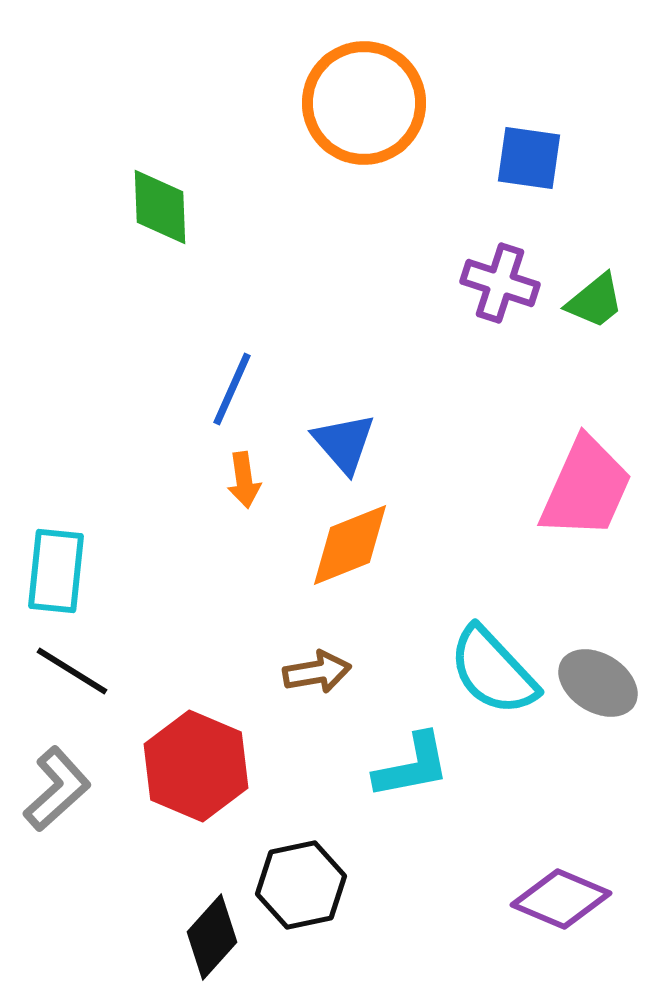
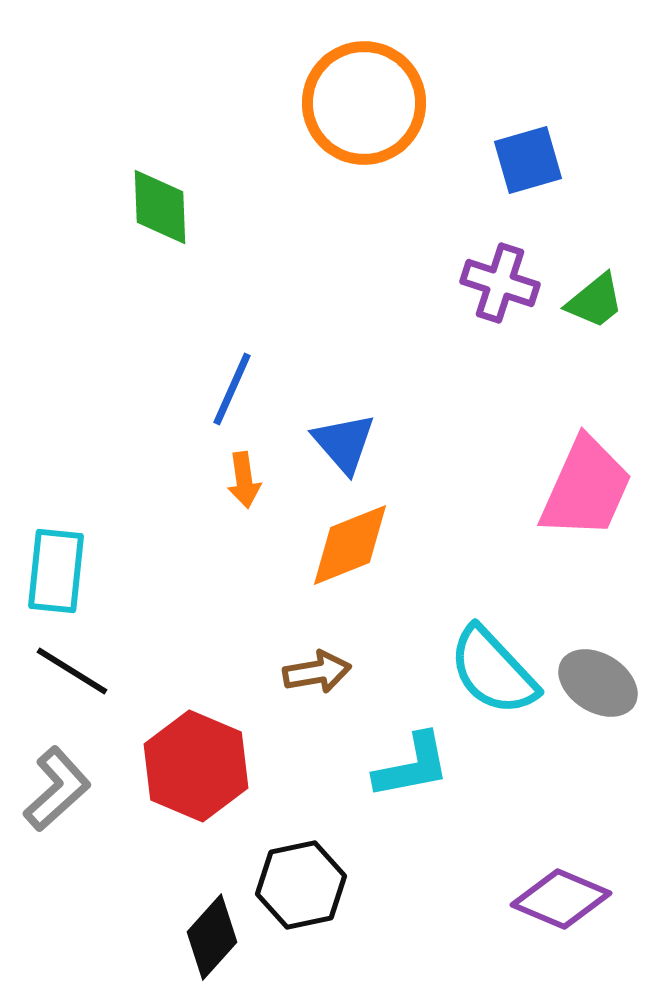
blue square: moved 1 px left, 2 px down; rotated 24 degrees counterclockwise
